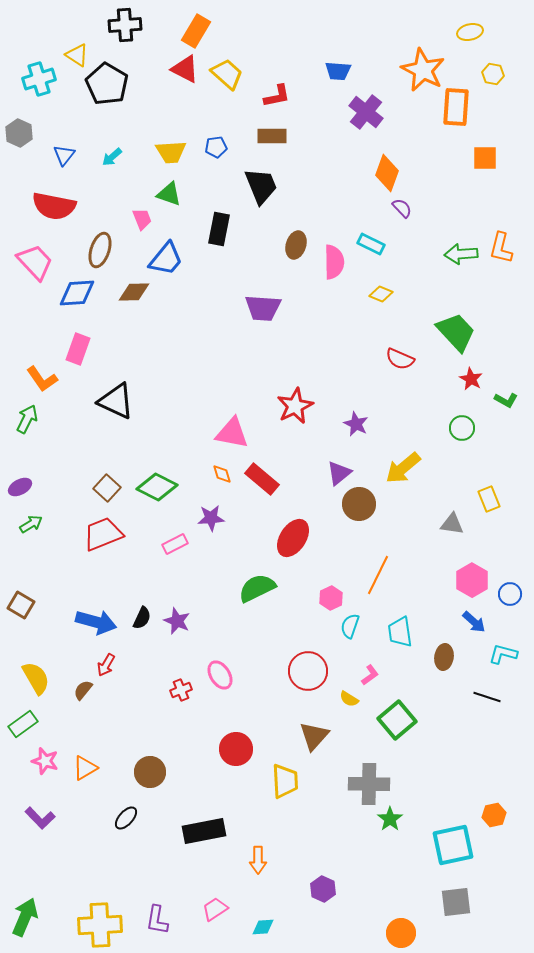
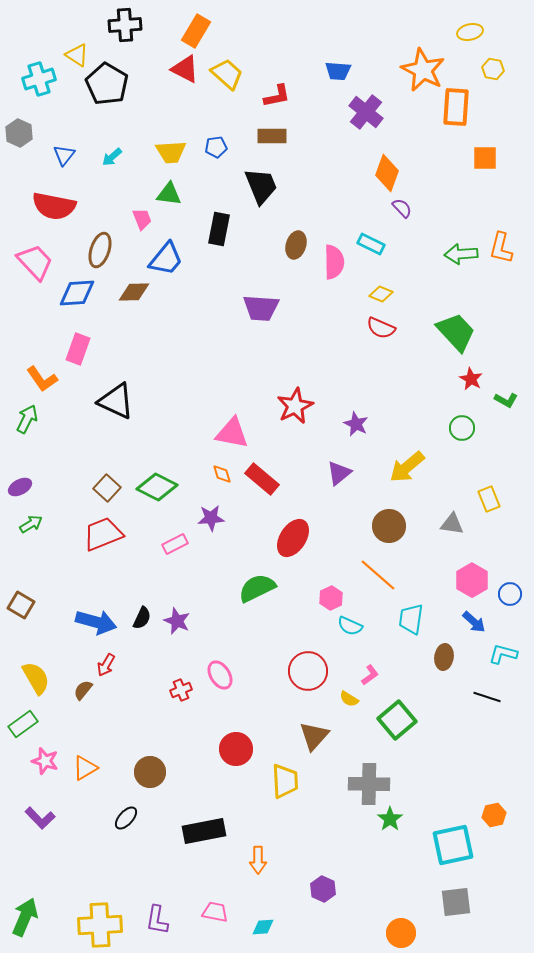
yellow hexagon at (493, 74): moved 5 px up
green triangle at (169, 194): rotated 12 degrees counterclockwise
purple trapezoid at (263, 308): moved 2 px left
red semicircle at (400, 359): moved 19 px left, 31 px up
yellow arrow at (403, 468): moved 4 px right, 1 px up
brown circle at (359, 504): moved 30 px right, 22 px down
orange line at (378, 575): rotated 75 degrees counterclockwise
cyan semicircle at (350, 626): rotated 85 degrees counterclockwise
cyan trapezoid at (400, 632): moved 11 px right, 13 px up; rotated 16 degrees clockwise
pink trapezoid at (215, 909): moved 3 px down; rotated 44 degrees clockwise
